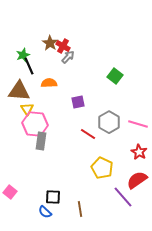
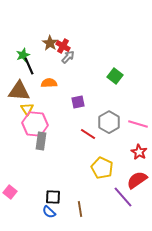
blue semicircle: moved 4 px right
